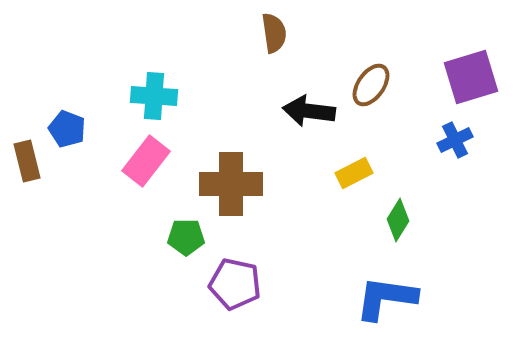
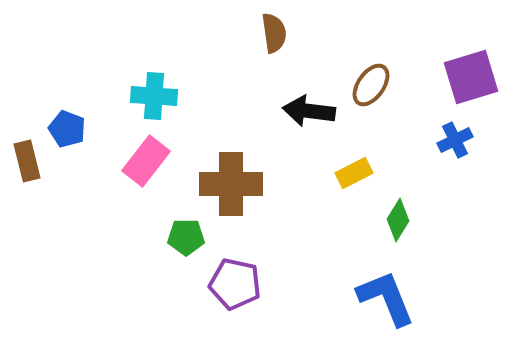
blue L-shape: rotated 60 degrees clockwise
